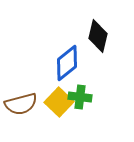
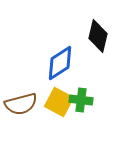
blue diamond: moved 7 px left; rotated 6 degrees clockwise
green cross: moved 1 px right, 3 px down
yellow square: rotated 16 degrees counterclockwise
